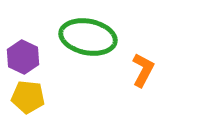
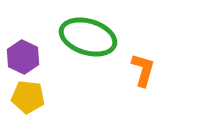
green ellipse: rotated 6 degrees clockwise
orange L-shape: rotated 12 degrees counterclockwise
